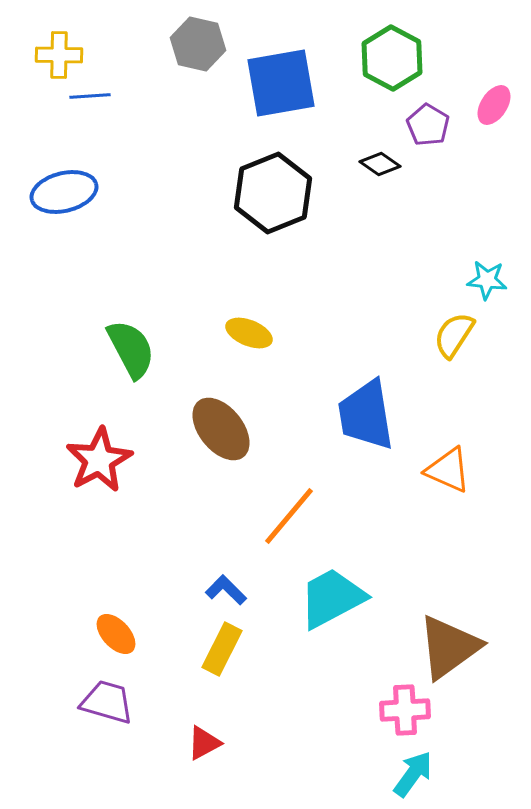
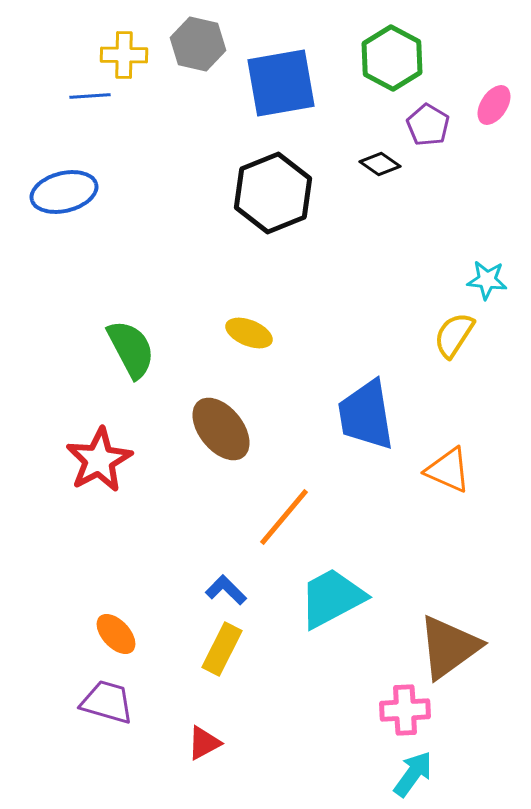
yellow cross: moved 65 px right
orange line: moved 5 px left, 1 px down
